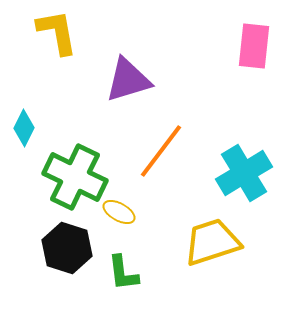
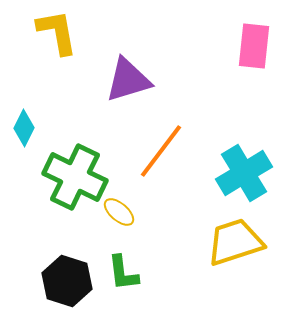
yellow ellipse: rotated 12 degrees clockwise
yellow trapezoid: moved 23 px right
black hexagon: moved 33 px down
